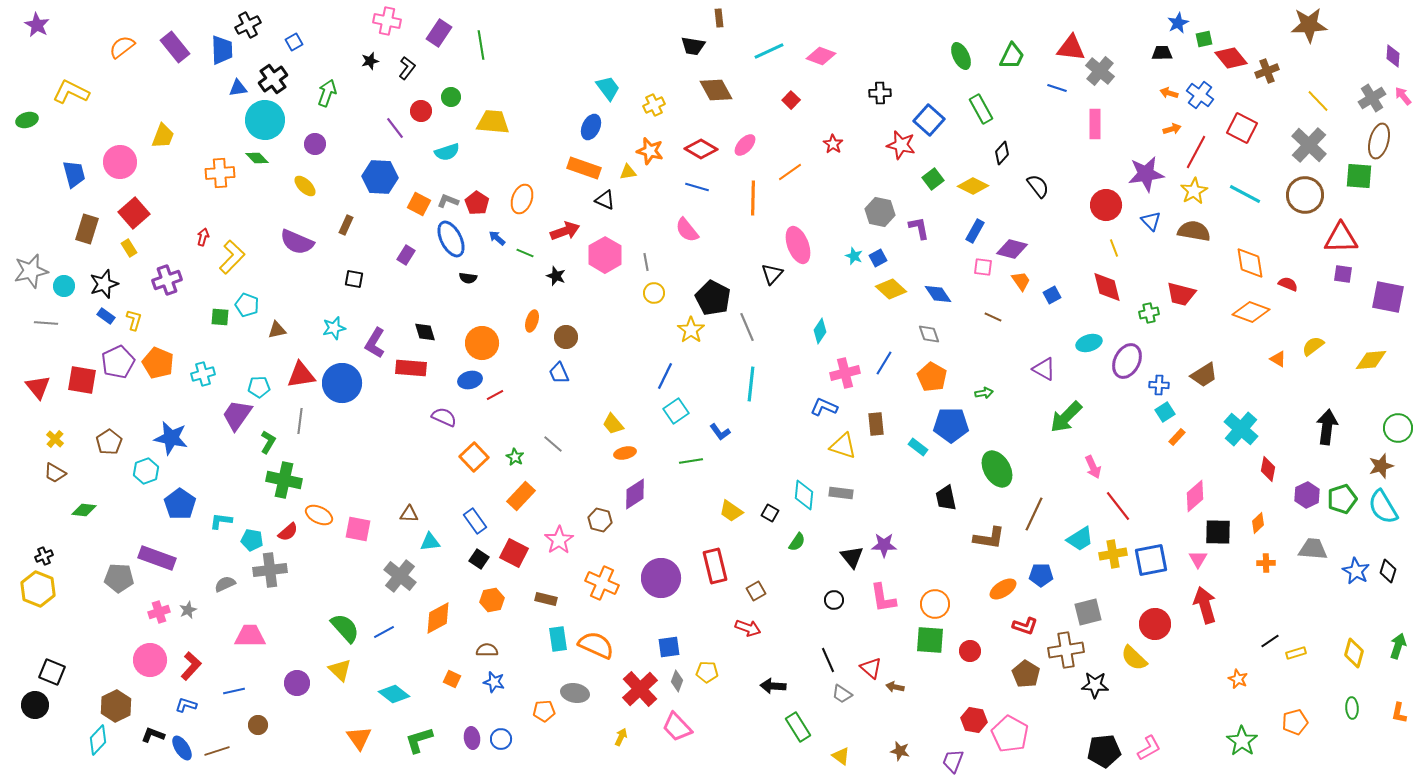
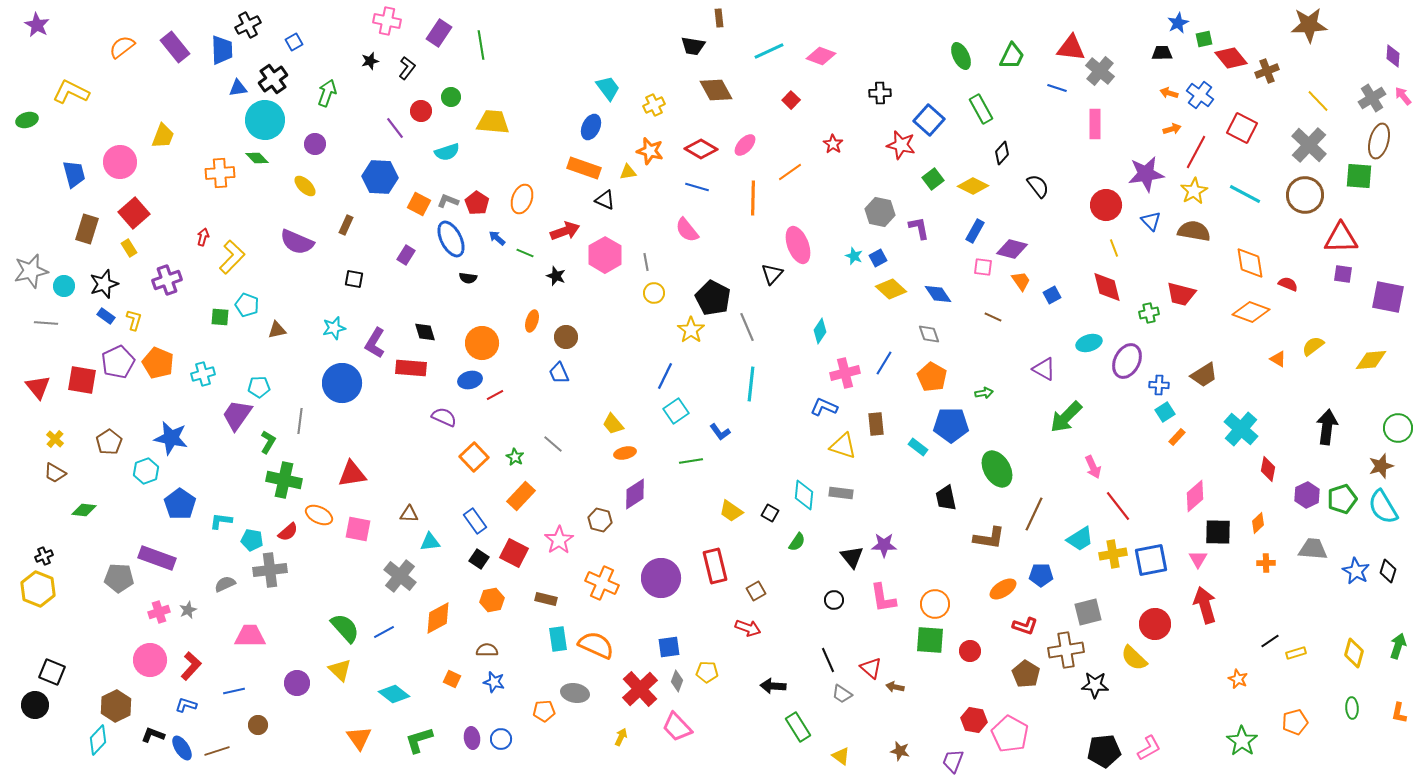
red triangle at (301, 375): moved 51 px right, 99 px down
